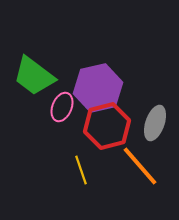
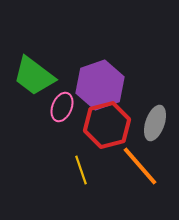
purple hexagon: moved 2 px right, 3 px up; rotated 6 degrees counterclockwise
red hexagon: moved 1 px up
